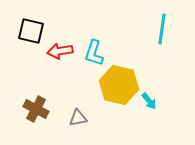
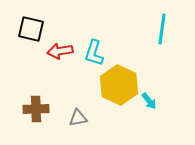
black square: moved 2 px up
yellow hexagon: rotated 12 degrees clockwise
brown cross: rotated 30 degrees counterclockwise
